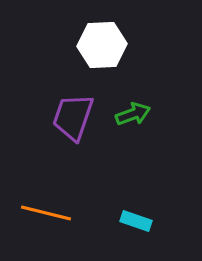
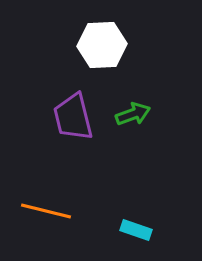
purple trapezoid: rotated 33 degrees counterclockwise
orange line: moved 2 px up
cyan rectangle: moved 9 px down
